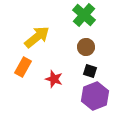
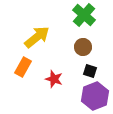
brown circle: moved 3 px left
